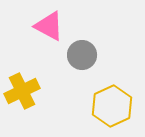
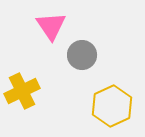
pink triangle: moved 2 px right; rotated 28 degrees clockwise
